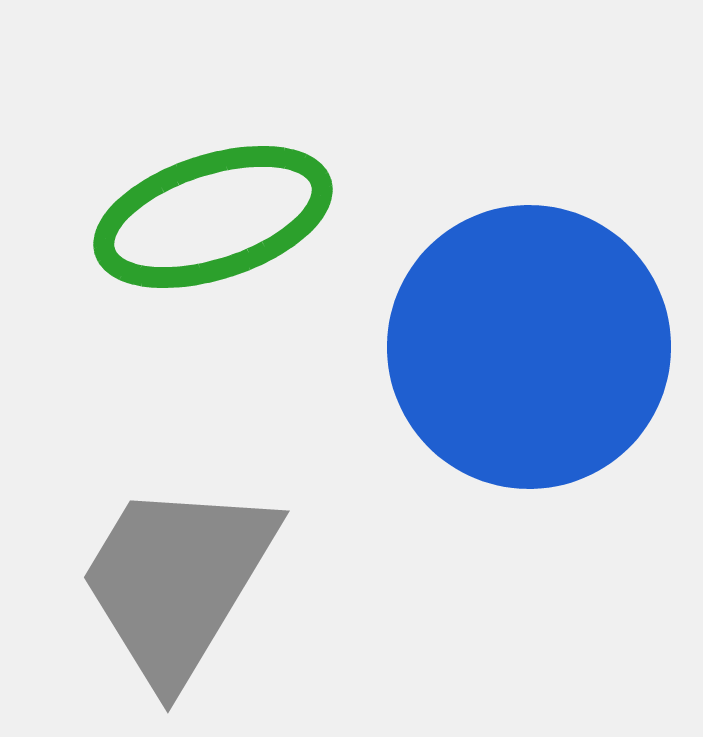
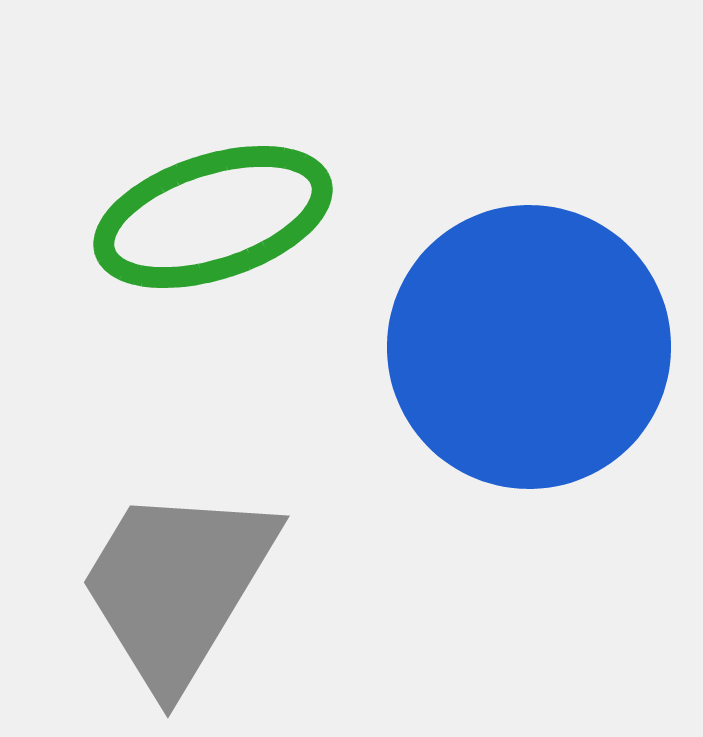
gray trapezoid: moved 5 px down
